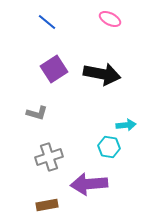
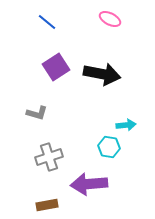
purple square: moved 2 px right, 2 px up
